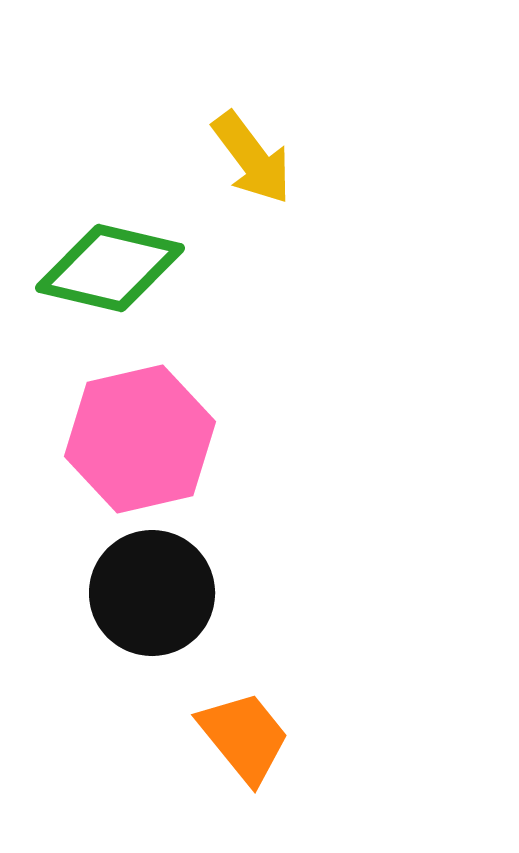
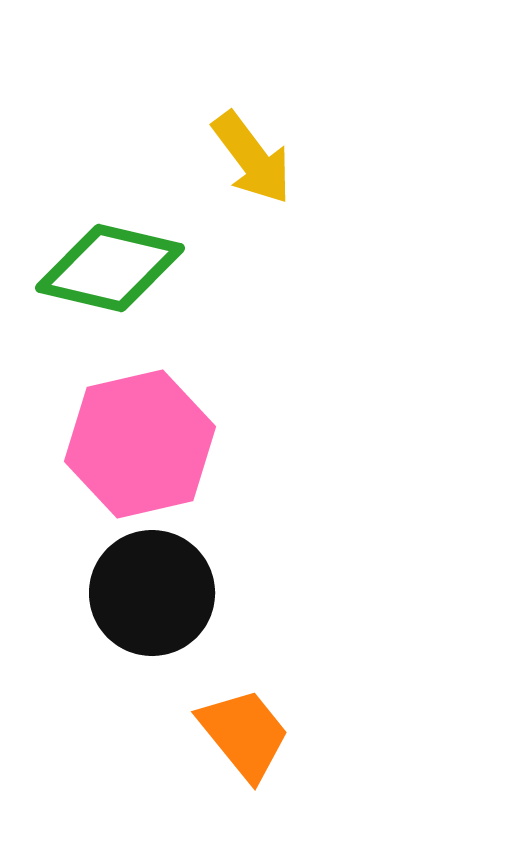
pink hexagon: moved 5 px down
orange trapezoid: moved 3 px up
